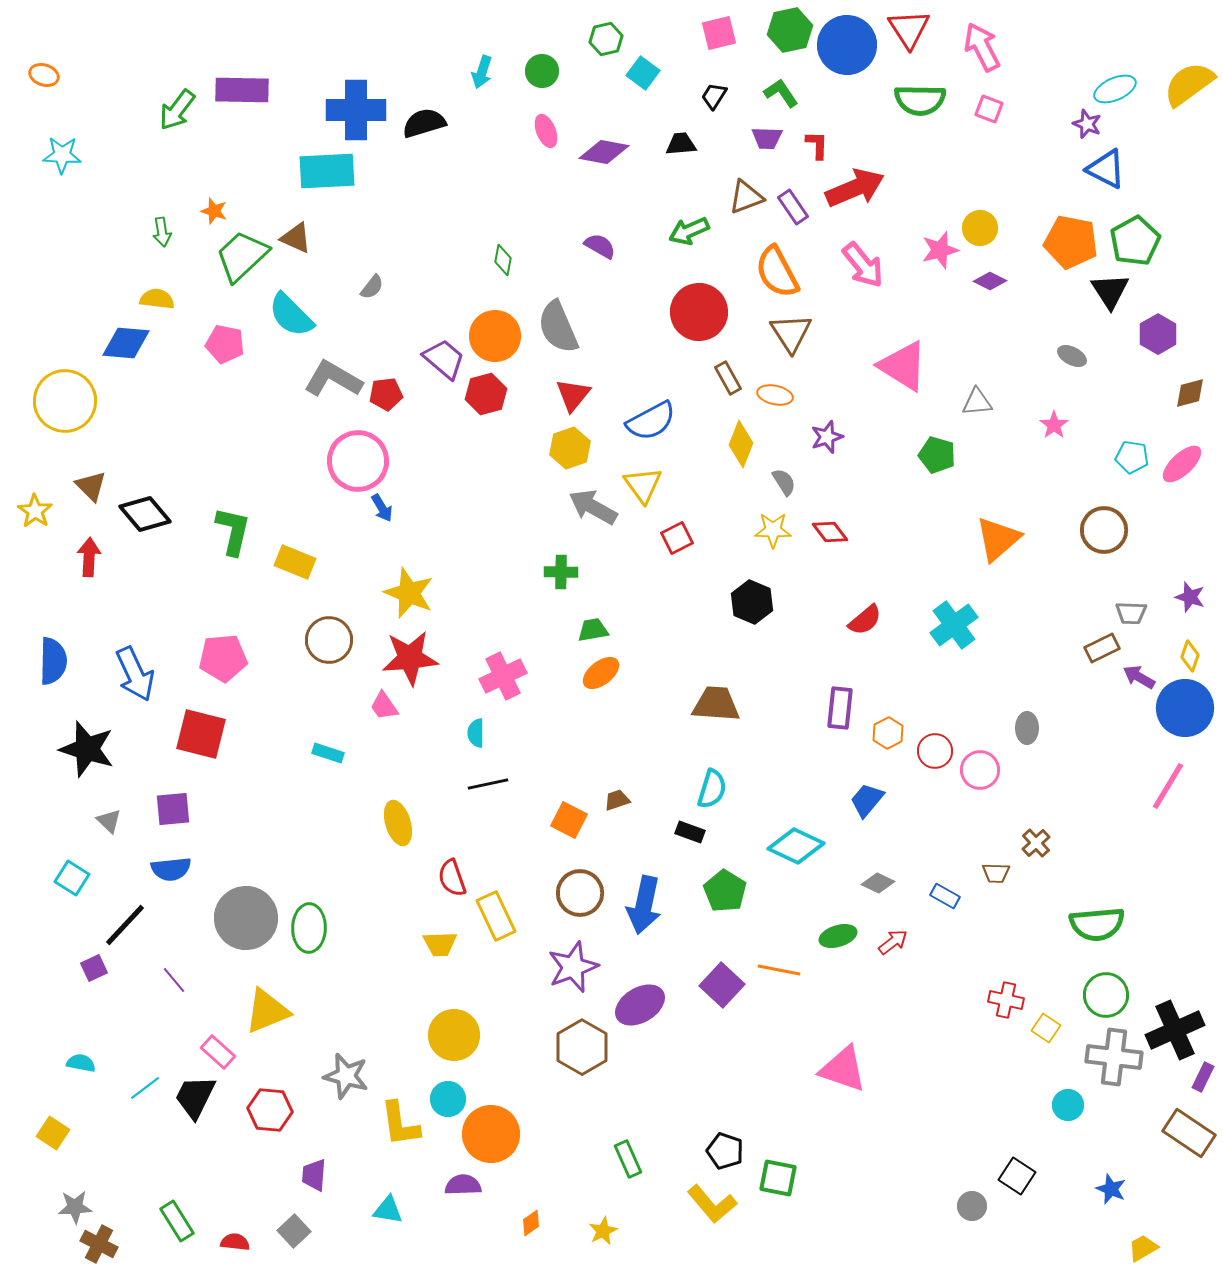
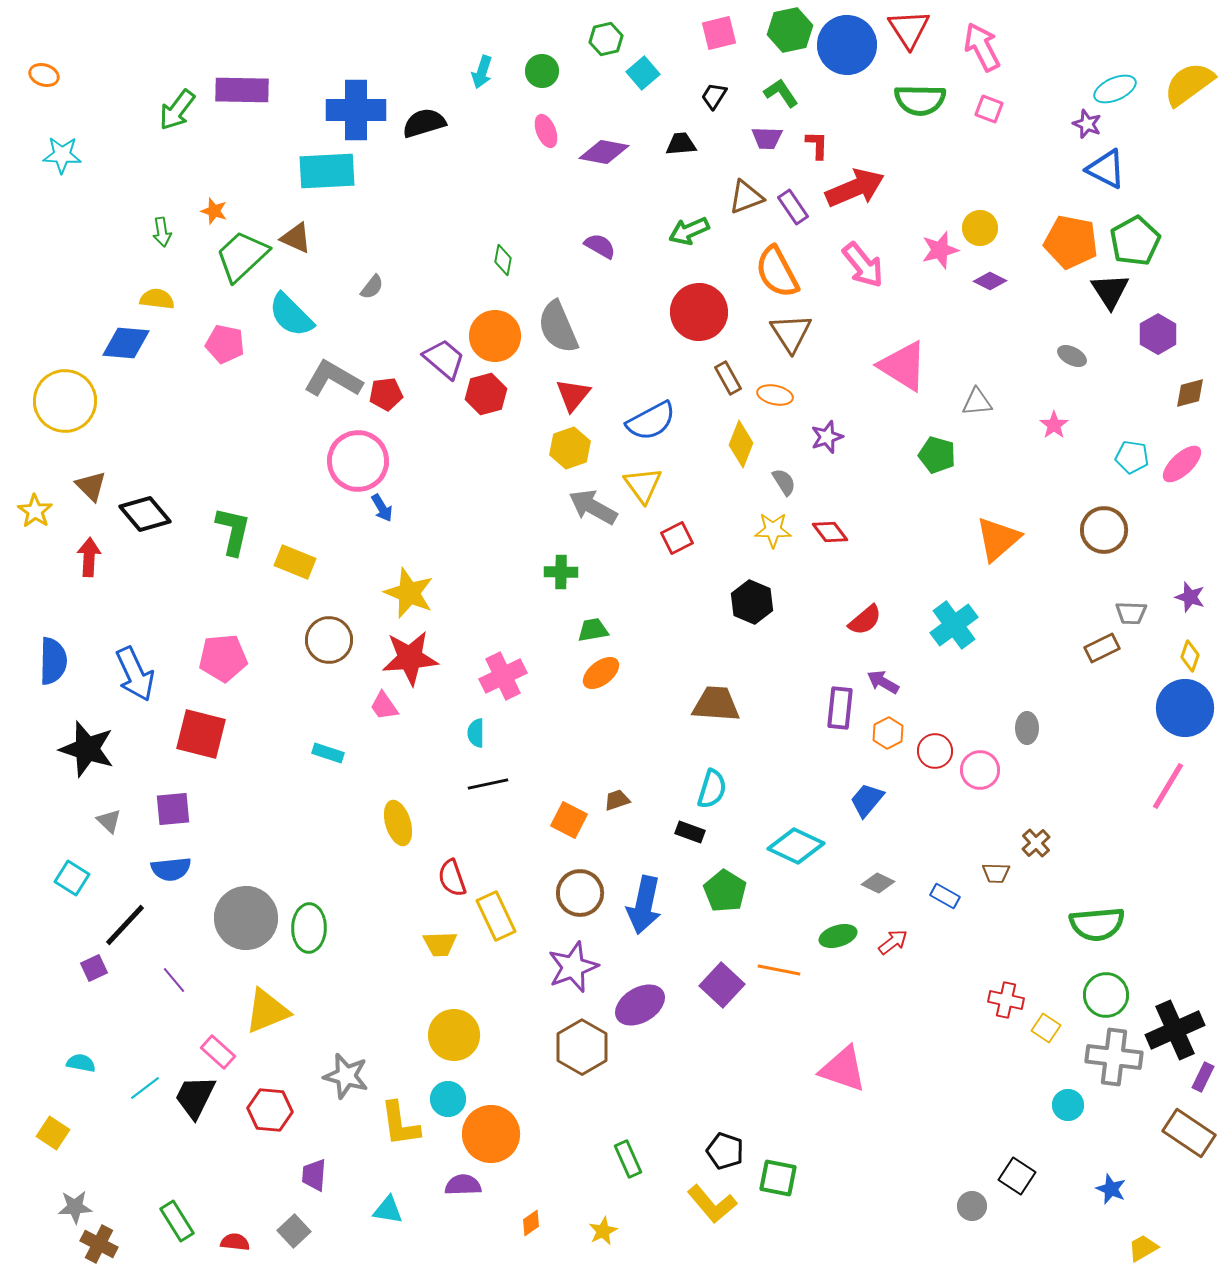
cyan square at (643, 73): rotated 12 degrees clockwise
purple arrow at (1139, 677): moved 256 px left, 5 px down
